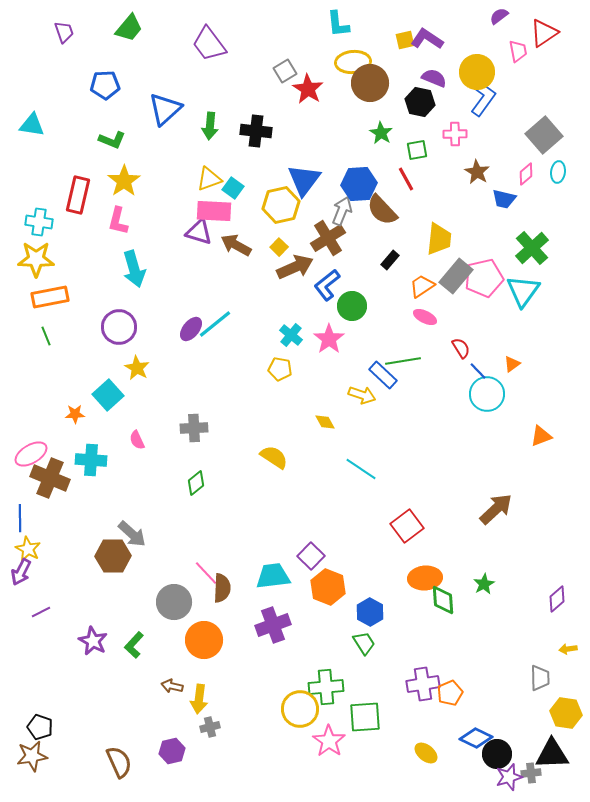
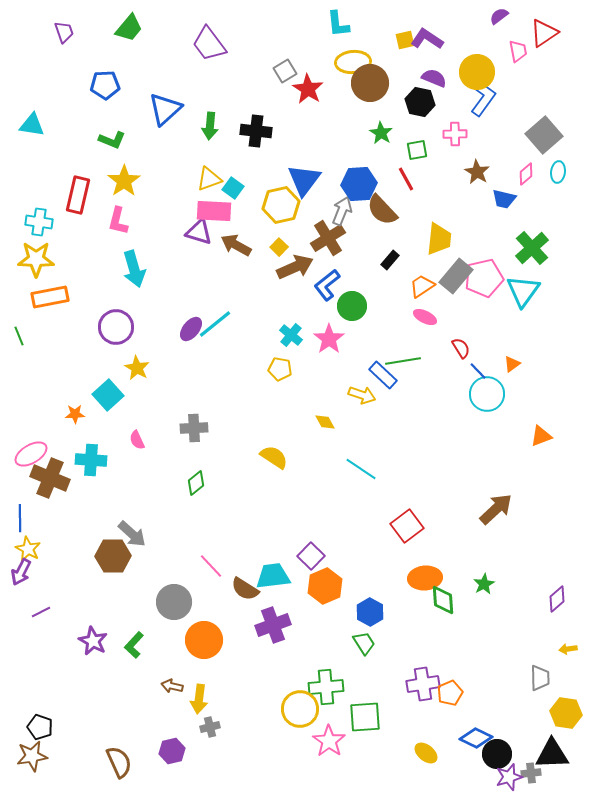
purple circle at (119, 327): moved 3 px left
green line at (46, 336): moved 27 px left
pink line at (206, 573): moved 5 px right, 7 px up
orange hexagon at (328, 587): moved 3 px left, 1 px up; rotated 16 degrees clockwise
brown semicircle at (222, 588): moved 23 px right, 1 px down; rotated 120 degrees clockwise
